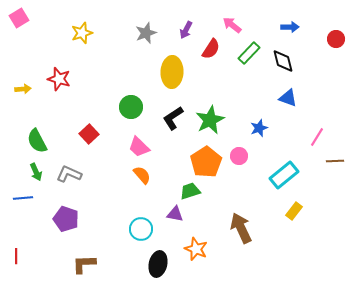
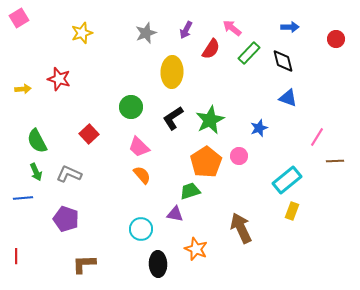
pink arrow: moved 3 px down
cyan rectangle: moved 3 px right, 5 px down
yellow rectangle: moved 2 px left; rotated 18 degrees counterclockwise
black ellipse: rotated 15 degrees counterclockwise
